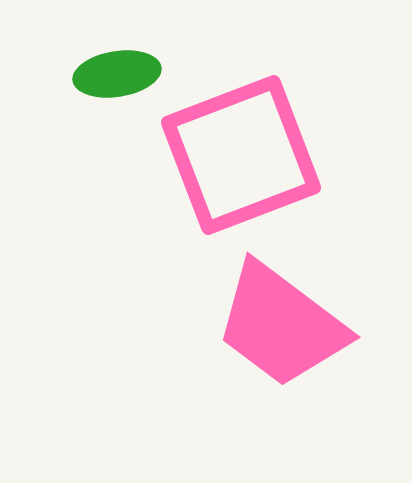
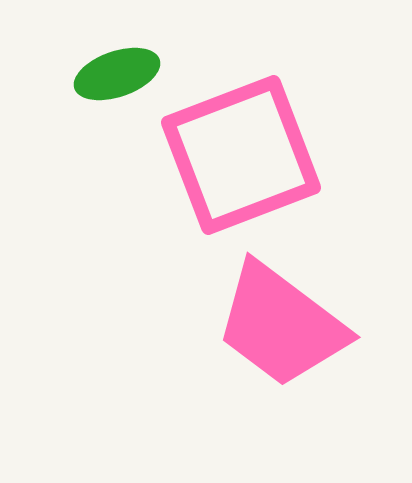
green ellipse: rotated 10 degrees counterclockwise
